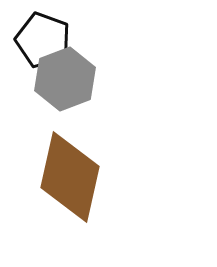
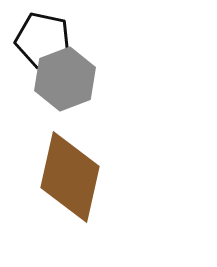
black pentagon: rotated 8 degrees counterclockwise
